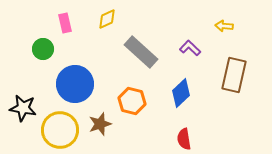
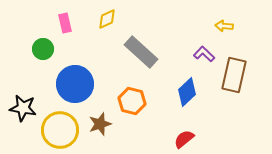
purple L-shape: moved 14 px right, 6 px down
blue diamond: moved 6 px right, 1 px up
red semicircle: rotated 60 degrees clockwise
